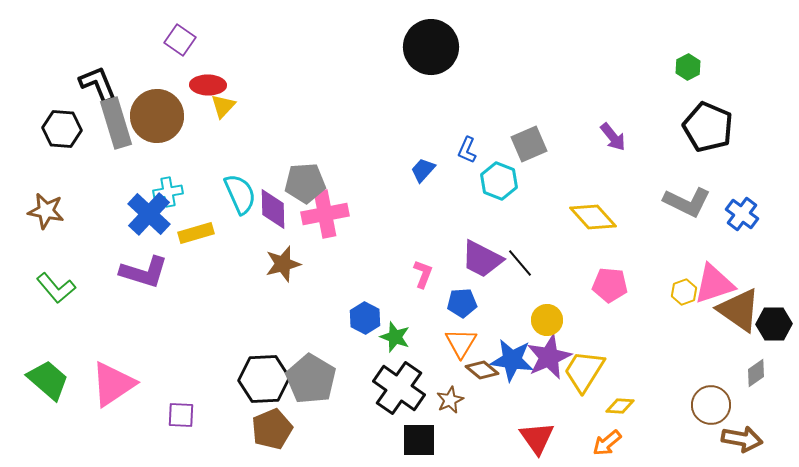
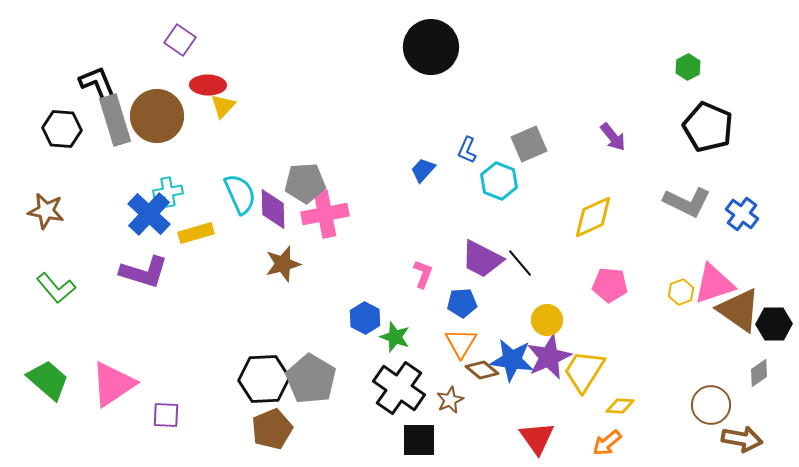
gray rectangle at (116, 123): moved 1 px left, 3 px up
yellow diamond at (593, 217): rotated 72 degrees counterclockwise
yellow hexagon at (684, 292): moved 3 px left
gray diamond at (756, 373): moved 3 px right
purple square at (181, 415): moved 15 px left
